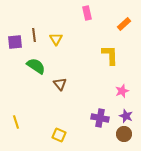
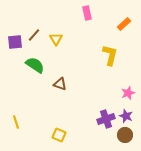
brown line: rotated 48 degrees clockwise
yellow L-shape: rotated 15 degrees clockwise
green semicircle: moved 1 px left, 1 px up
brown triangle: rotated 32 degrees counterclockwise
pink star: moved 6 px right, 2 px down
purple cross: moved 6 px right, 1 px down; rotated 30 degrees counterclockwise
brown circle: moved 1 px right, 1 px down
